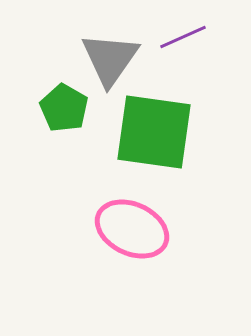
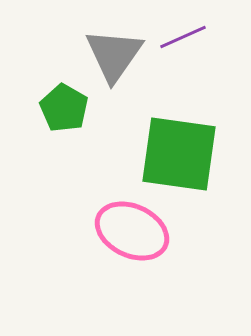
gray triangle: moved 4 px right, 4 px up
green square: moved 25 px right, 22 px down
pink ellipse: moved 2 px down
